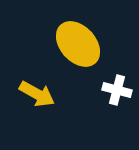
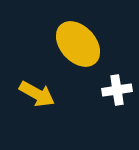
white cross: rotated 24 degrees counterclockwise
